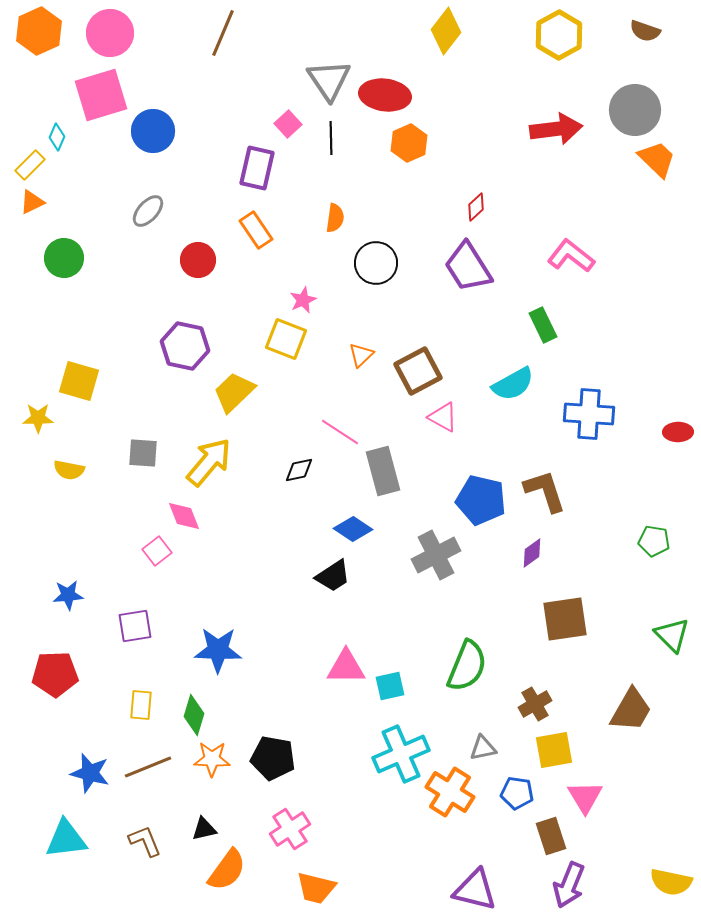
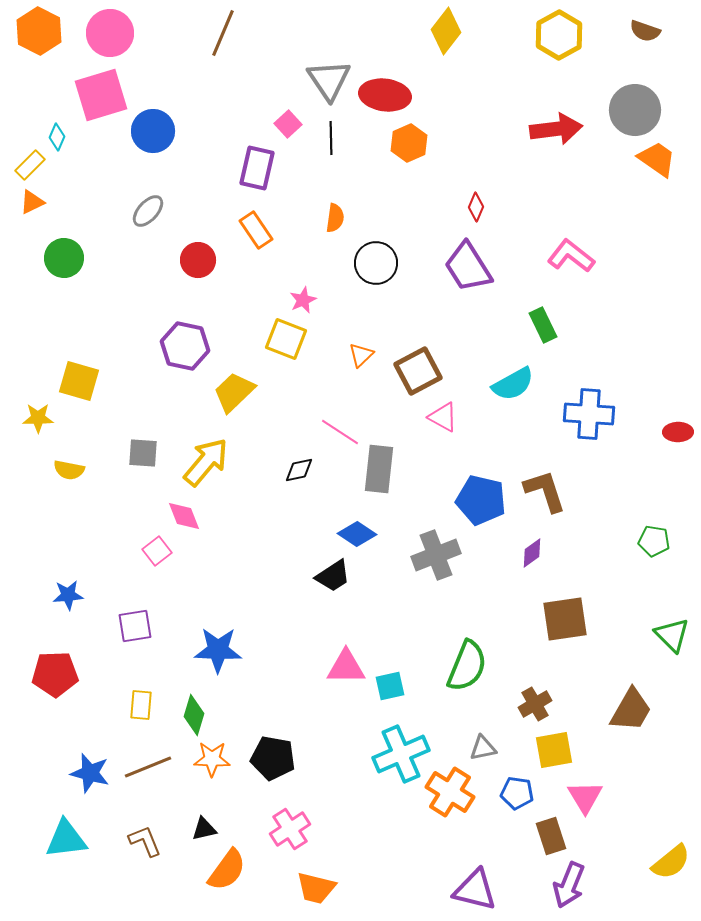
orange hexagon at (39, 31): rotated 9 degrees counterclockwise
orange trapezoid at (657, 159): rotated 9 degrees counterclockwise
red diamond at (476, 207): rotated 24 degrees counterclockwise
yellow arrow at (209, 462): moved 3 px left
gray rectangle at (383, 471): moved 4 px left, 2 px up; rotated 21 degrees clockwise
blue diamond at (353, 529): moved 4 px right, 5 px down
gray cross at (436, 555): rotated 6 degrees clockwise
yellow semicircle at (671, 882): moved 20 px up; rotated 51 degrees counterclockwise
